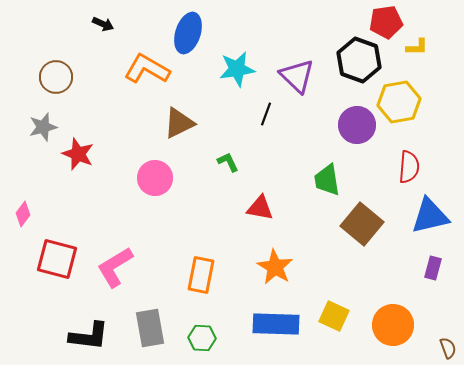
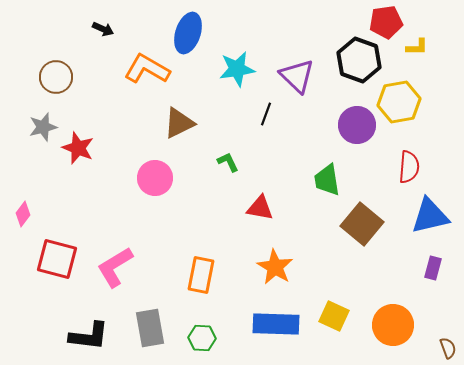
black arrow: moved 5 px down
red star: moved 6 px up
